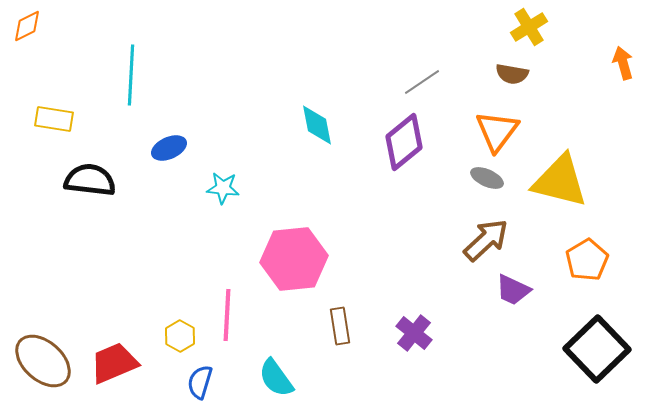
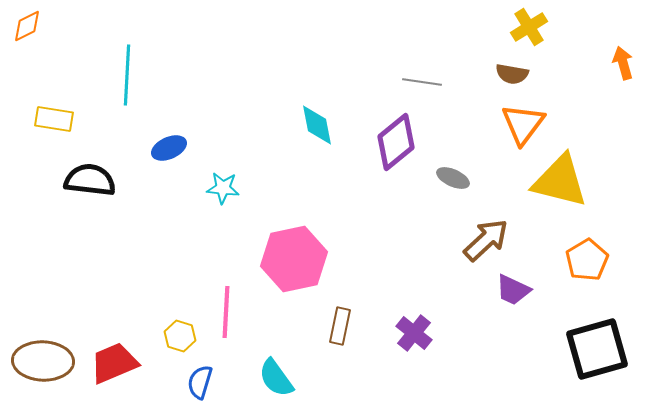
cyan line: moved 4 px left
gray line: rotated 42 degrees clockwise
orange triangle: moved 26 px right, 7 px up
purple diamond: moved 8 px left
gray ellipse: moved 34 px left
pink hexagon: rotated 6 degrees counterclockwise
pink line: moved 1 px left, 3 px up
brown rectangle: rotated 21 degrees clockwise
yellow hexagon: rotated 12 degrees counterclockwise
black square: rotated 28 degrees clockwise
brown ellipse: rotated 40 degrees counterclockwise
